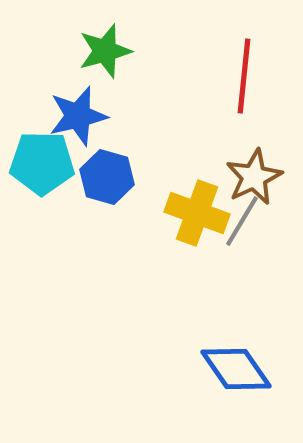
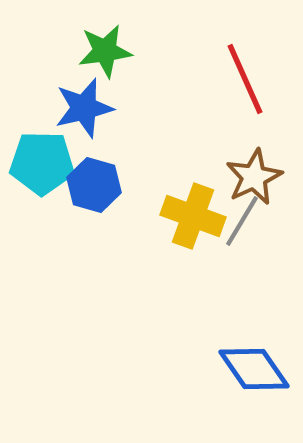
green star: rotated 8 degrees clockwise
red line: moved 1 px right, 3 px down; rotated 30 degrees counterclockwise
blue star: moved 6 px right, 8 px up
blue hexagon: moved 13 px left, 8 px down
yellow cross: moved 4 px left, 3 px down
blue diamond: moved 18 px right
